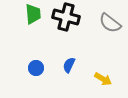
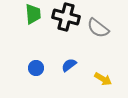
gray semicircle: moved 12 px left, 5 px down
blue semicircle: rotated 28 degrees clockwise
